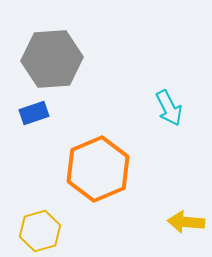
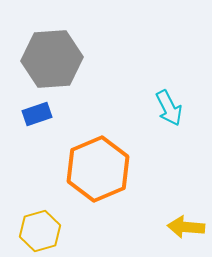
blue rectangle: moved 3 px right, 1 px down
yellow arrow: moved 5 px down
